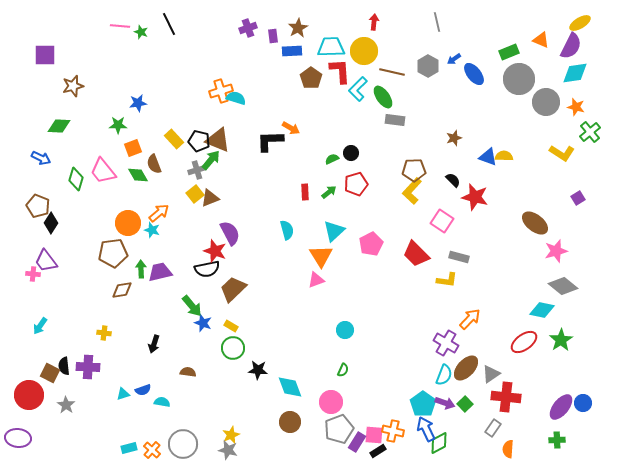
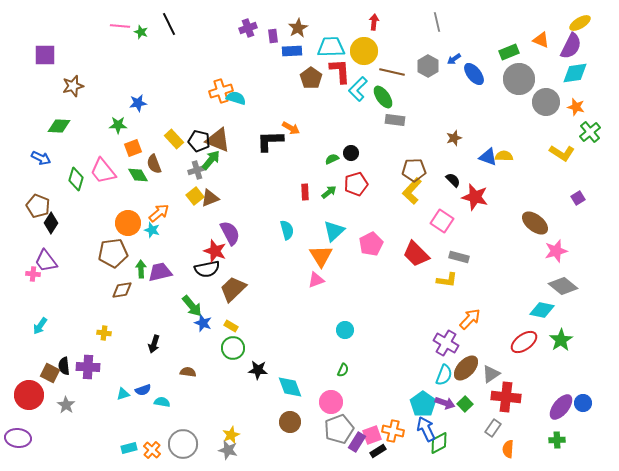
yellow square at (195, 194): moved 2 px down
pink square at (374, 435): moved 2 px left; rotated 24 degrees counterclockwise
